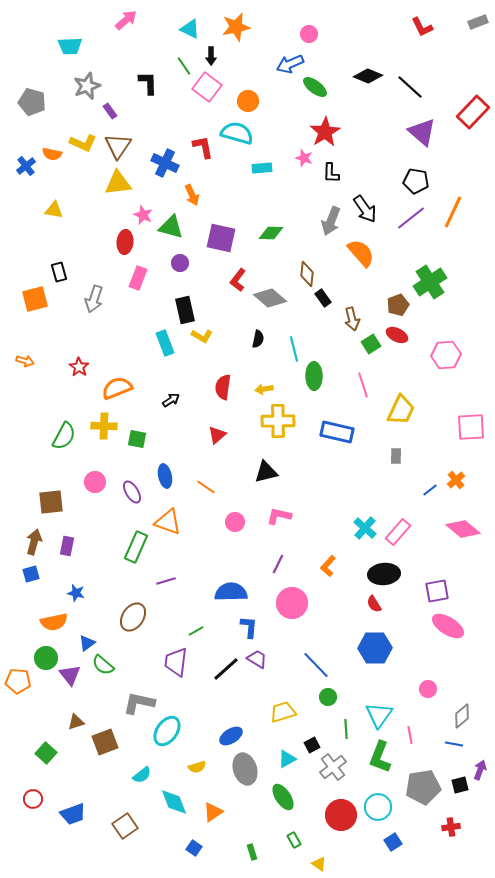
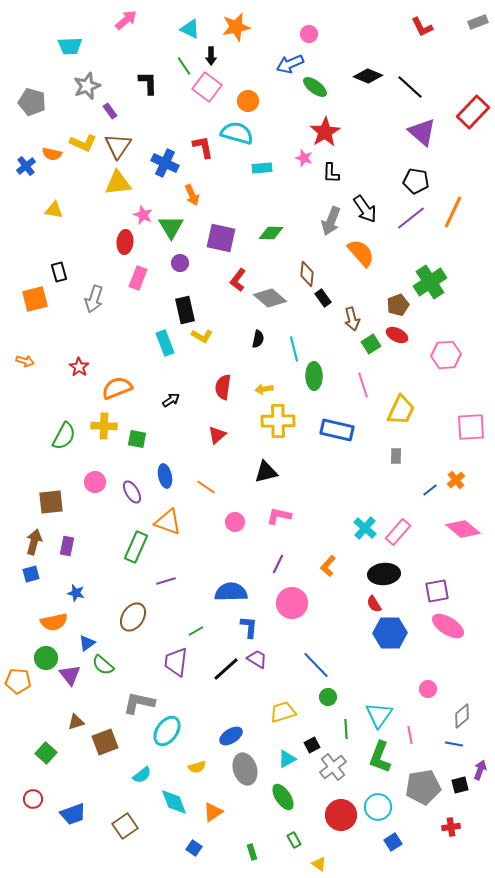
green triangle at (171, 227): rotated 44 degrees clockwise
blue rectangle at (337, 432): moved 2 px up
blue hexagon at (375, 648): moved 15 px right, 15 px up
